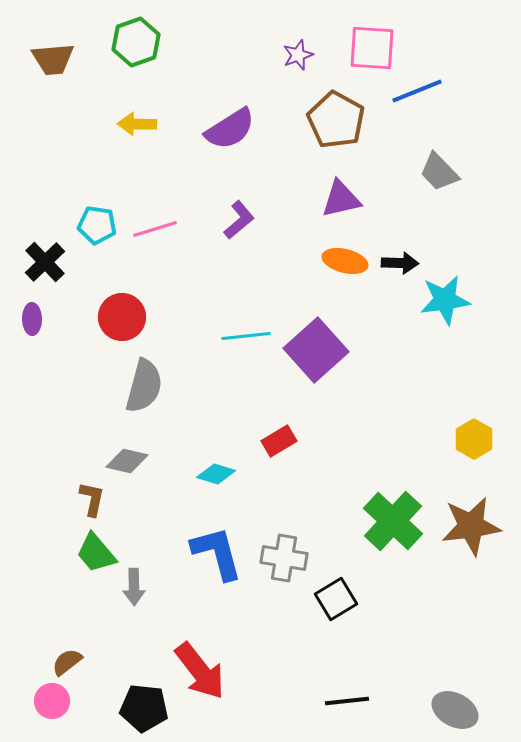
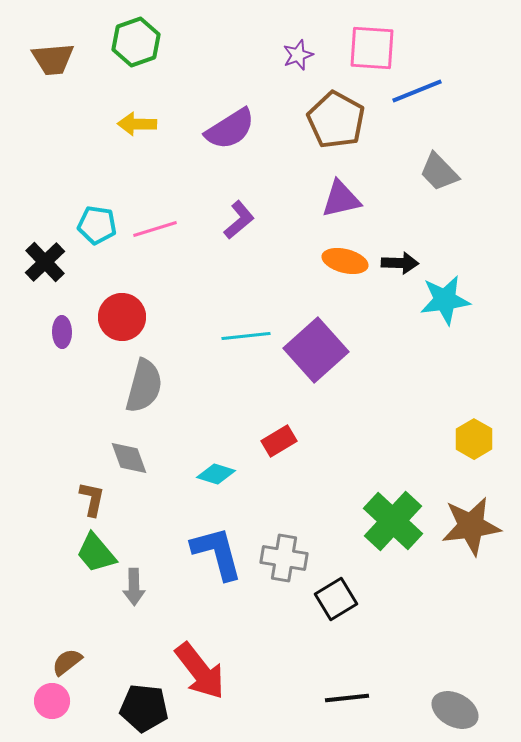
purple ellipse: moved 30 px right, 13 px down
gray diamond: moved 2 px right, 3 px up; rotated 57 degrees clockwise
black line: moved 3 px up
